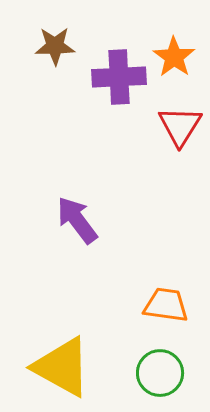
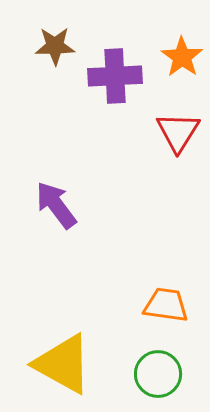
orange star: moved 8 px right
purple cross: moved 4 px left, 1 px up
red triangle: moved 2 px left, 6 px down
purple arrow: moved 21 px left, 15 px up
yellow triangle: moved 1 px right, 3 px up
green circle: moved 2 px left, 1 px down
